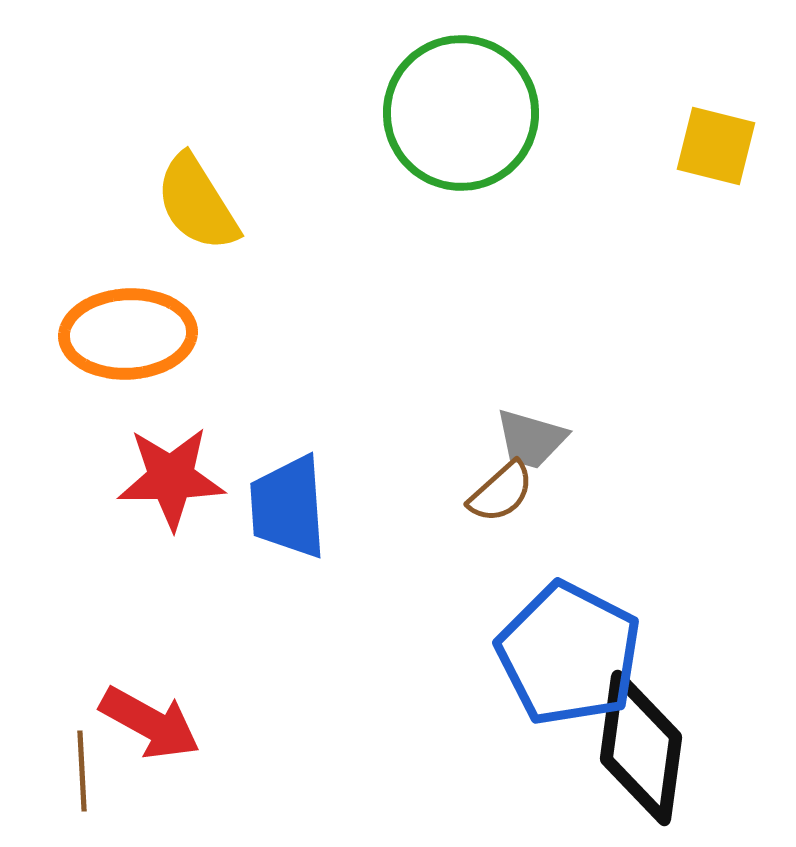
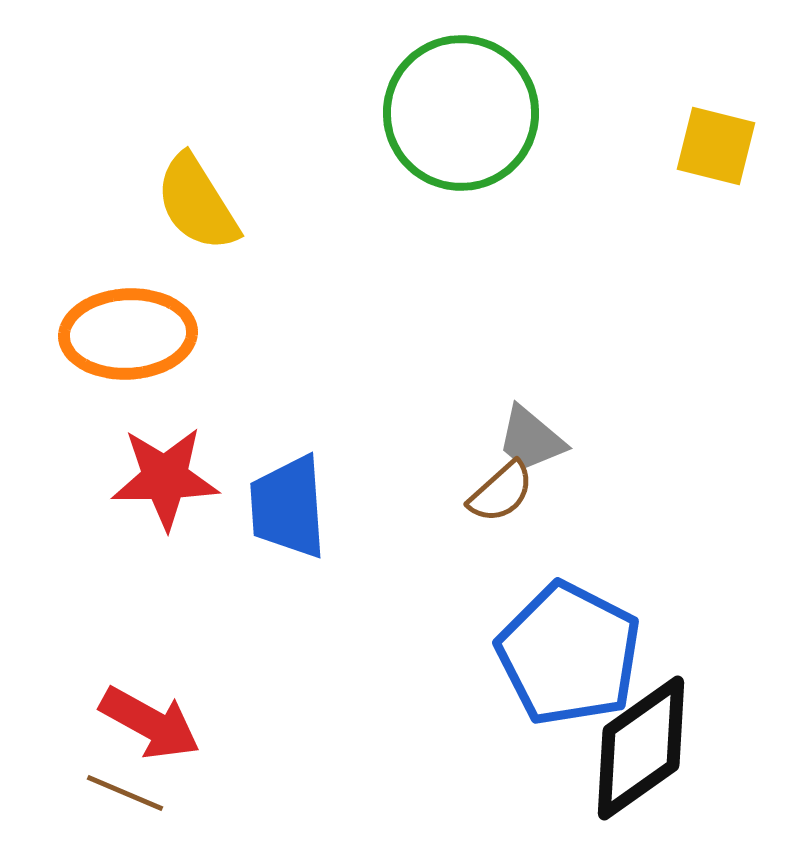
gray trapezoid: rotated 24 degrees clockwise
red star: moved 6 px left
black diamond: rotated 47 degrees clockwise
brown line: moved 43 px right, 22 px down; rotated 64 degrees counterclockwise
